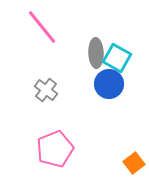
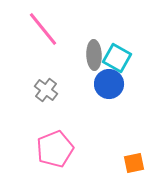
pink line: moved 1 px right, 2 px down
gray ellipse: moved 2 px left, 2 px down
orange square: rotated 25 degrees clockwise
